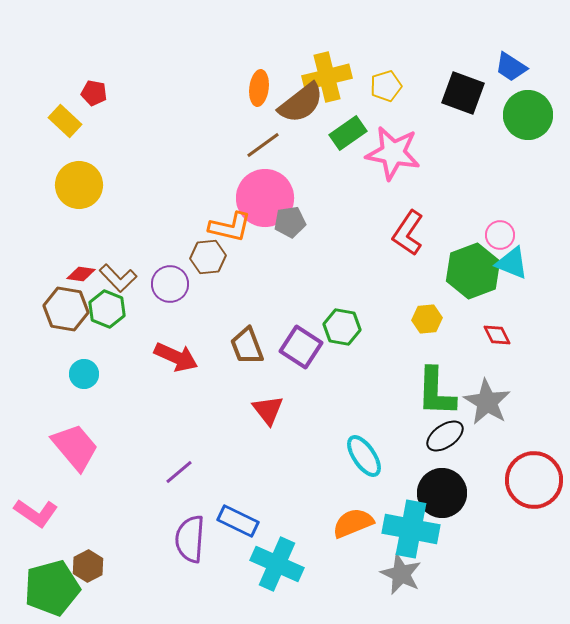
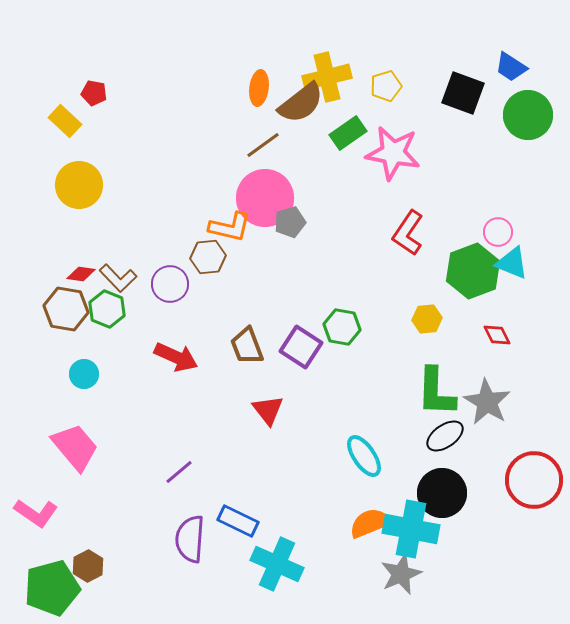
gray pentagon at (290, 222): rotated 8 degrees counterclockwise
pink circle at (500, 235): moved 2 px left, 3 px up
orange semicircle at (353, 523): moved 17 px right
gray star at (401, 574): rotated 24 degrees clockwise
